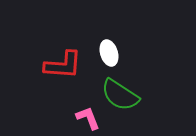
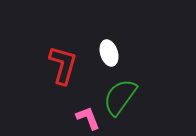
red L-shape: rotated 78 degrees counterclockwise
green semicircle: moved 2 px down; rotated 93 degrees clockwise
